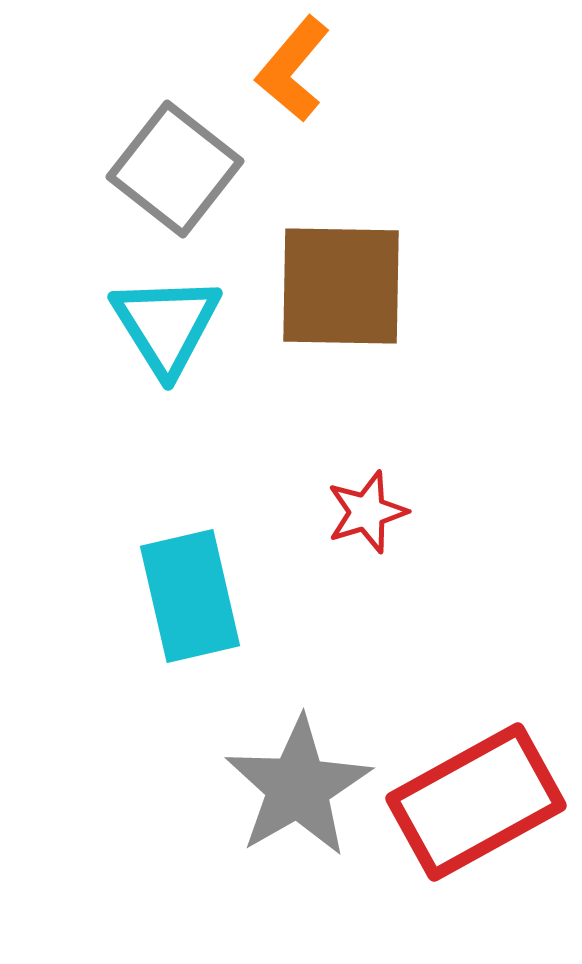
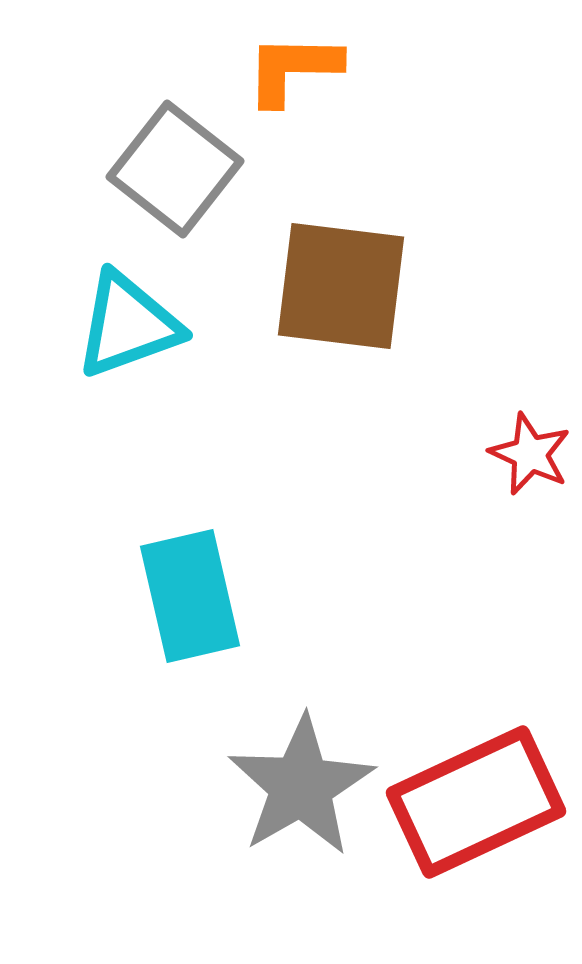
orange L-shape: rotated 51 degrees clockwise
brown square: rotated 6 degrees clockwise
cyan triangle: moved 38 px left; rotated 42 degrees clockwise
red star: moved 163 px right, 58 px up; rotated 30 degrees counterclockwise
gray star: moved 3 px right, 1 px up
red rectangle: rotated 4 degrees clockwise
